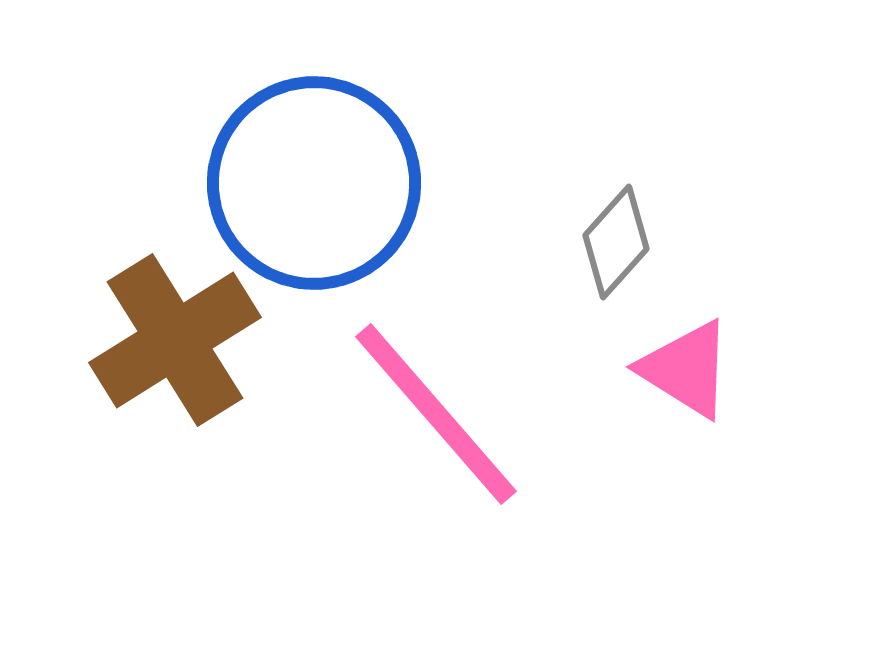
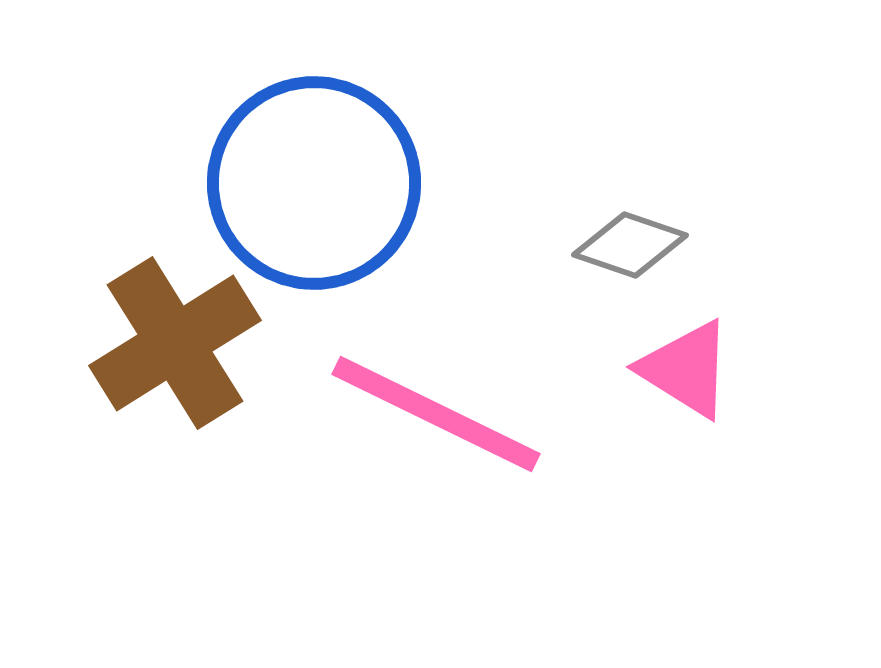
gray diamond: moved 14 px right, 3 px down; rotated 67 degrees clockwise
brown cross: moved 3 px down
pink line: rotated 23 degrees counterclockwise
